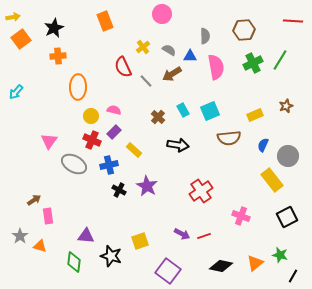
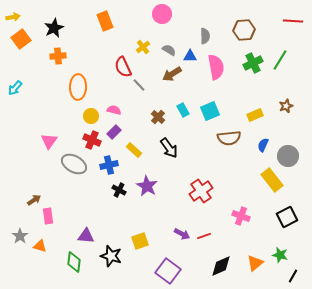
gray line at (146, 81): moved 7 px left, 4 px down
cyan arrow at (16, 92): moved 1 px left, 4 px up
black arrow at (178, 145): moved 9 px left, 3 px down; rotated 45 degrees clockwise
black diamond at (221, 266): rotated 35 degrees counterclockwise
